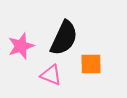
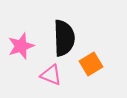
black semicircle: rotated 27 degrees counterclockwise
orange square: rotated 30 degrees counterclockwise
